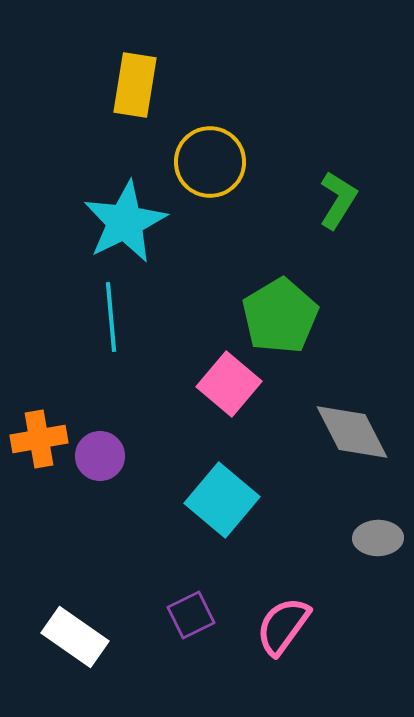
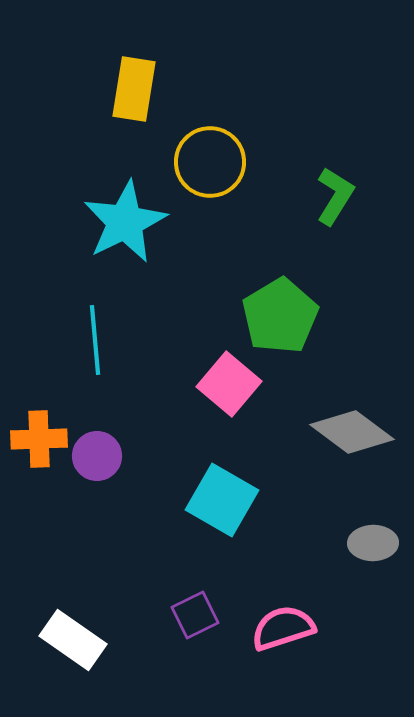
yellow rectangle: moved 1 px left, 4 px down
green L-shape: moved 3 px left, 4 px up
cyan line: moved 16 px left, 23 px down
gray diamond: rotated 26 degrees counterclockwise
orange cross: rotated 8 degrees clockwise
purple circle: moved 3 px left
cyan square: rotated 10 degrees counterclockwise
gray ellipse: moved 5 px left, 5 px down
purple square: moved 4 px right
pink semicircle: moved 2 px down; rotated 36 degrees clockwise
white rectangle: moved 2 px left, 3 px down
